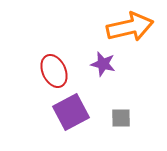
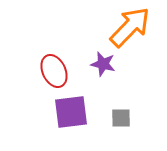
orange arrow: rotated 33 degrees counterclockwise
purple square: rotated 21 degrees clockwise
